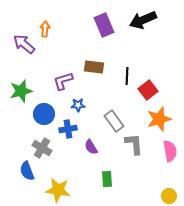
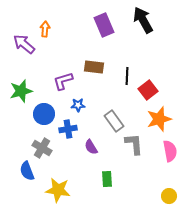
black arrow: rotated 84 degrees clockwise
